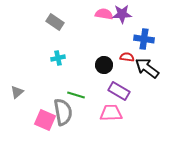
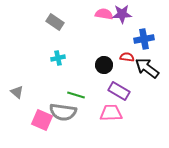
blue cross: rotated 18 degrees counterclockwise
gray triangle: rotated 40 degrees counterclockwise
gray semicircle: rotated 108 degrees clockwise
pink square: moved 3 px left
